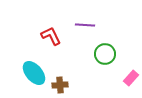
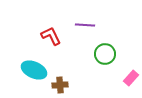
cyan ellipse: moved 3 px up; rotated 25 degrees counterclockwise
